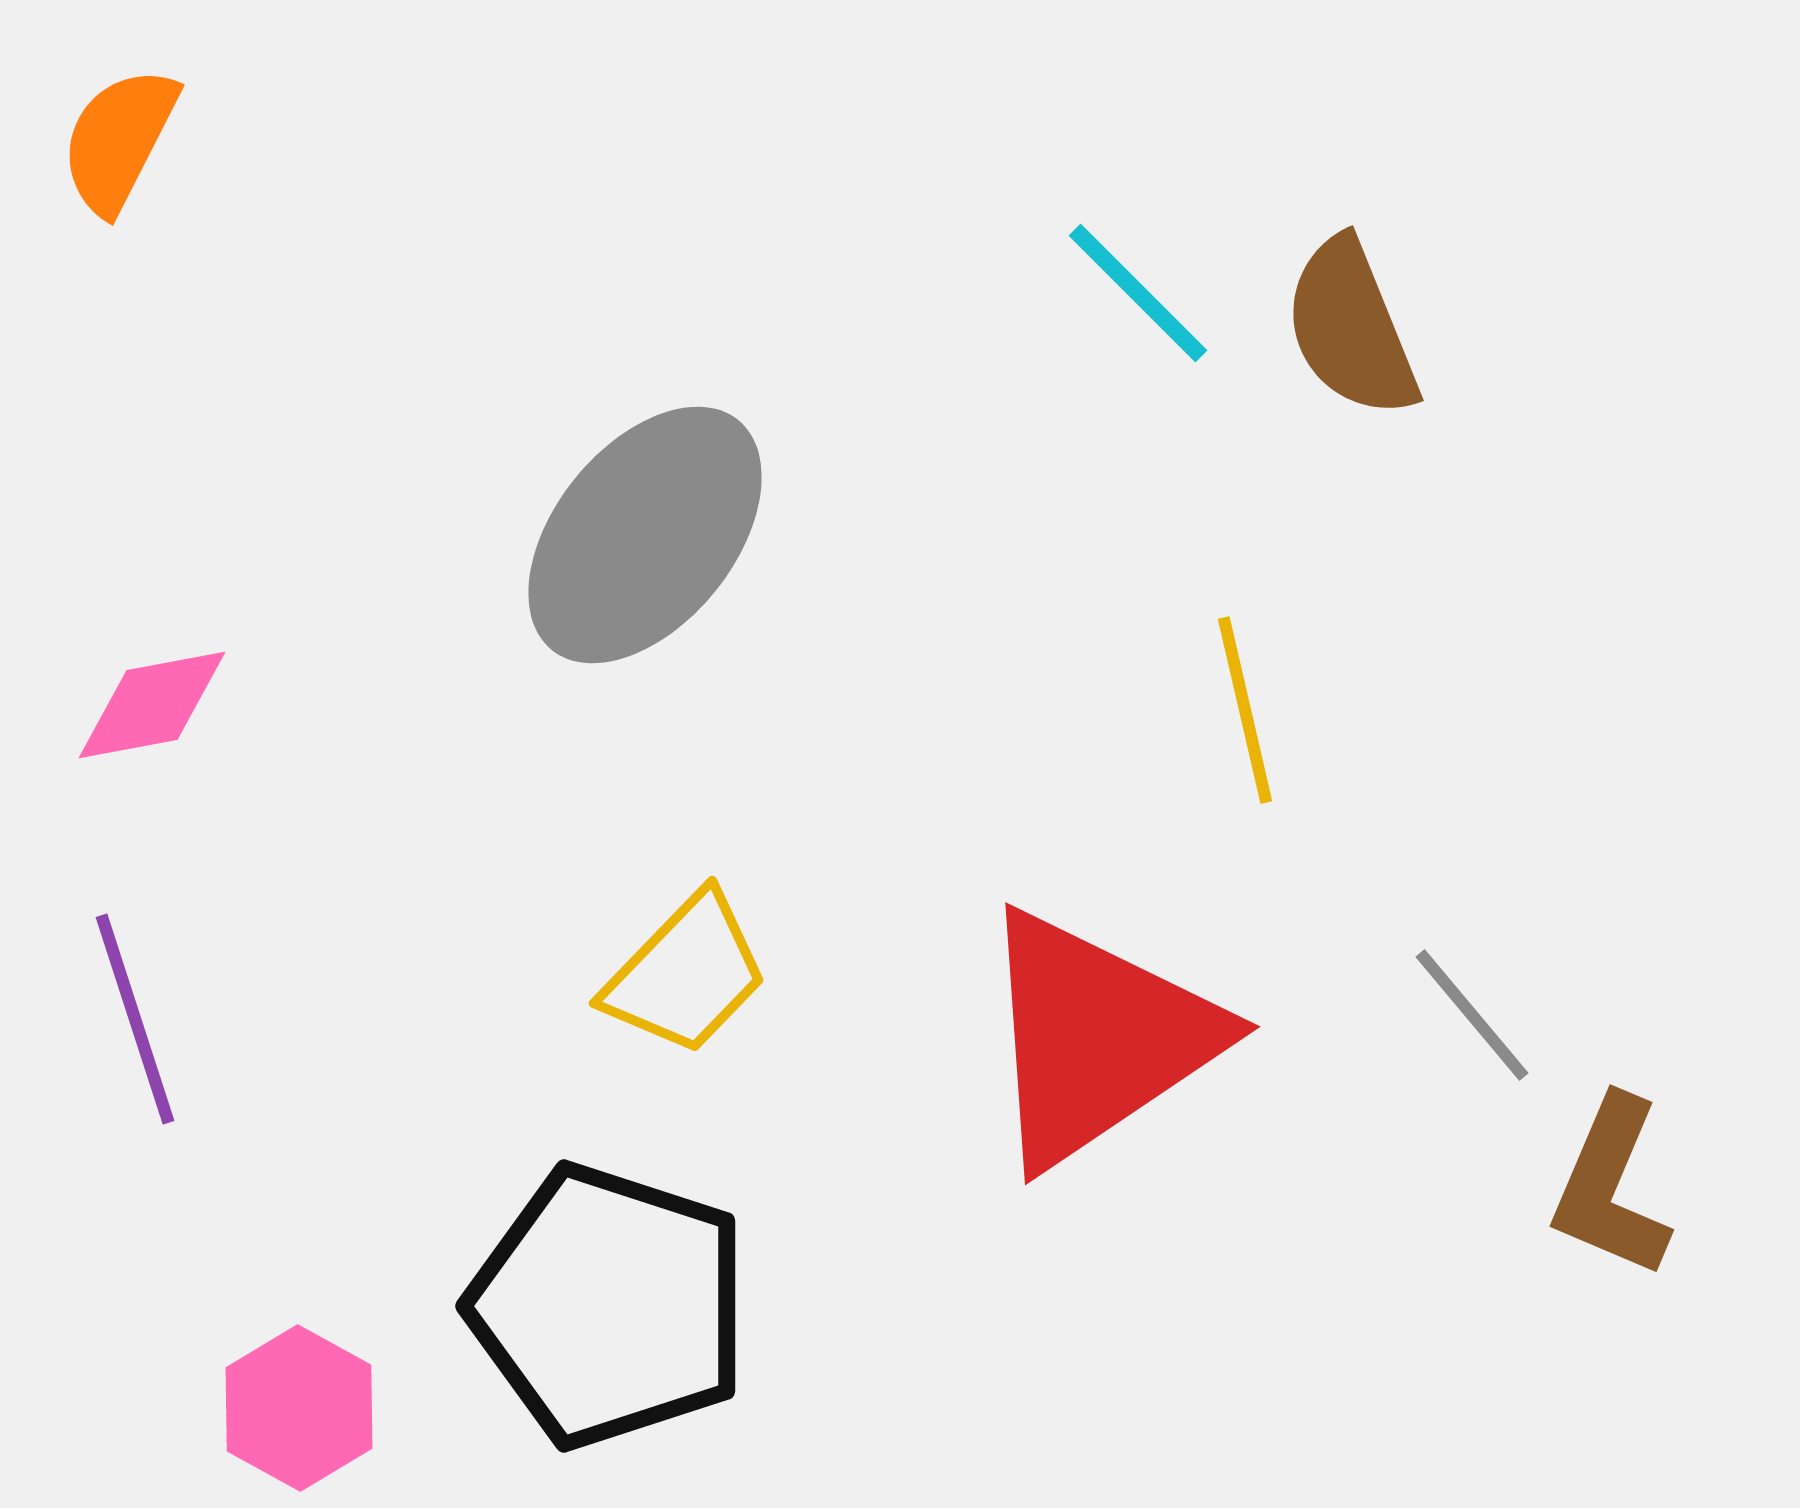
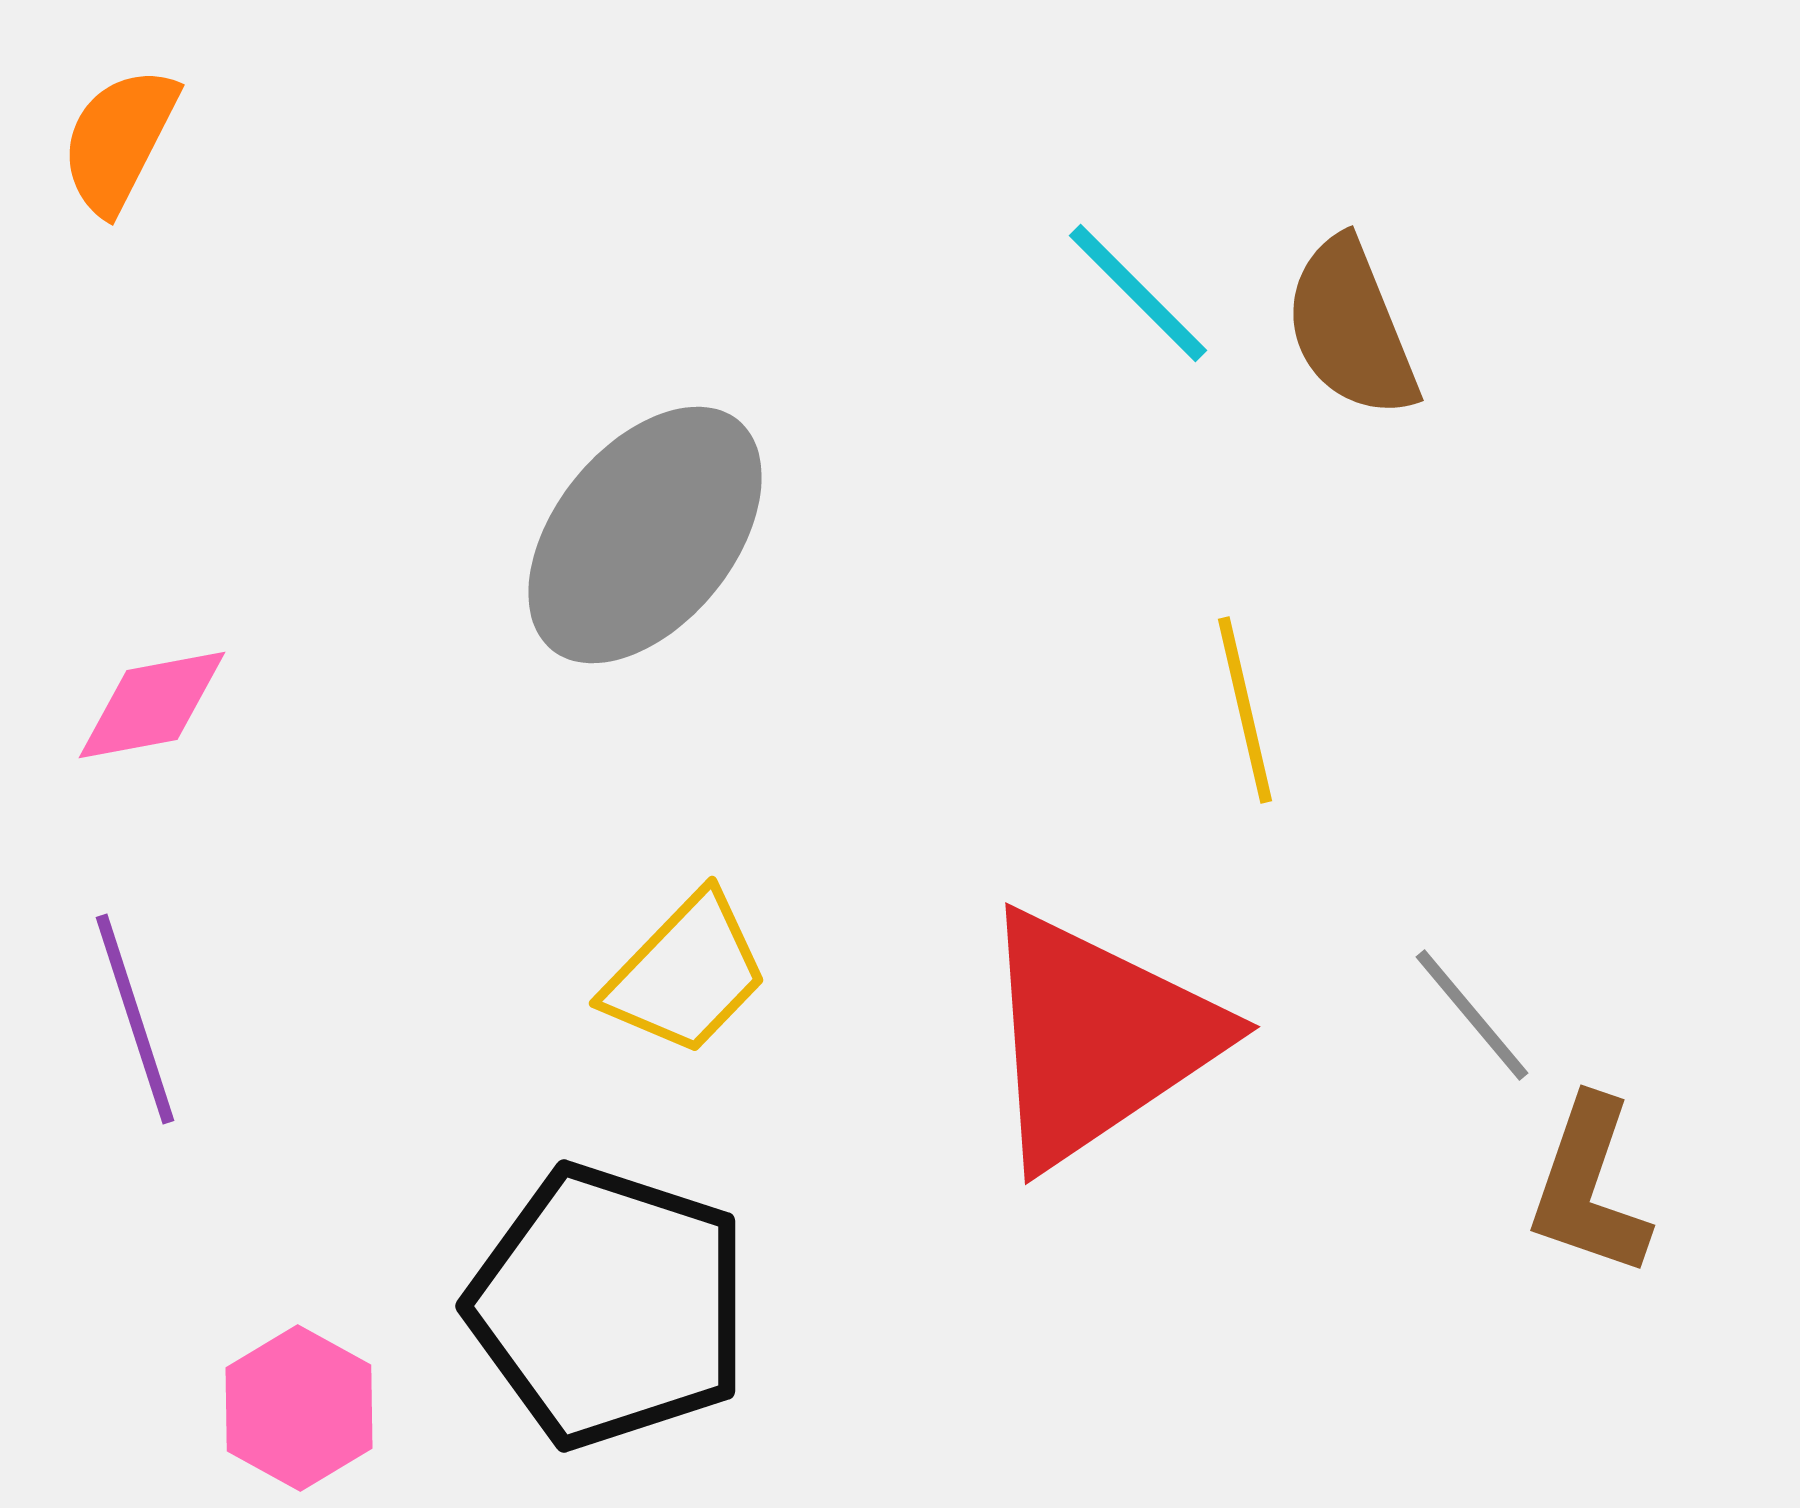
brown L-shape: moved 22 px left; rotated 4 degrees counterclockwise
